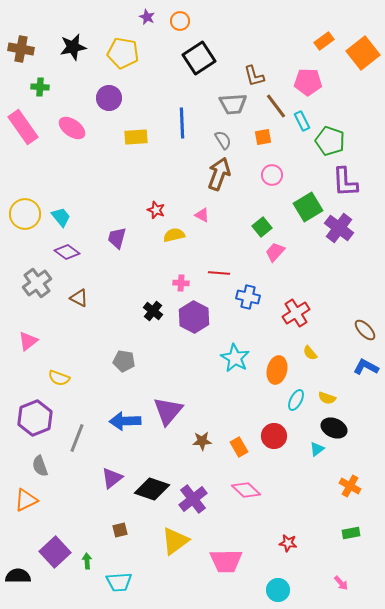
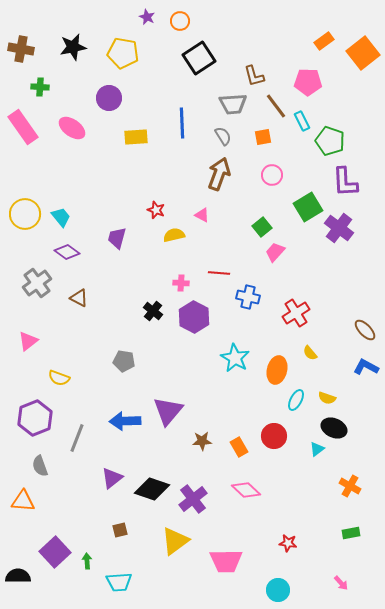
gray semicircle at (223, 140): moved 4 px up
orange triangle at (26, 500): moved 3 px left, 1 px down; rotated 30 degrees clockwise
